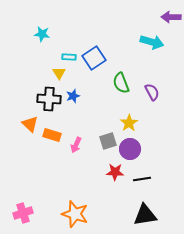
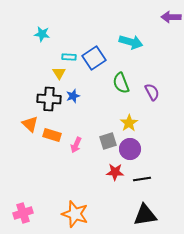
cyan arrow: moved 21 px left
